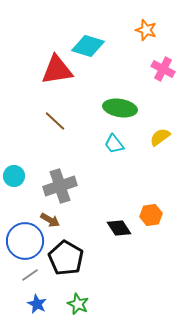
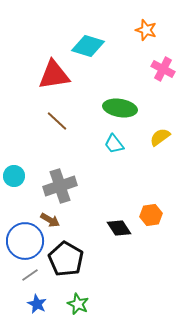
red triangle: moved 3 px left, 5 px down
brown line: moved 2 px right
black pentagon: moved 1 px down
